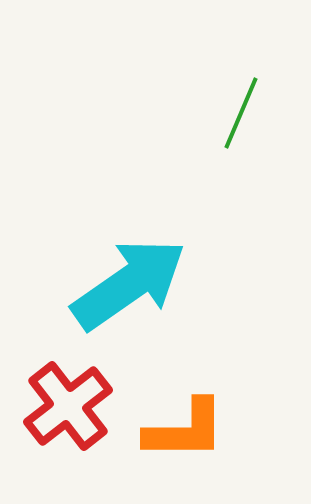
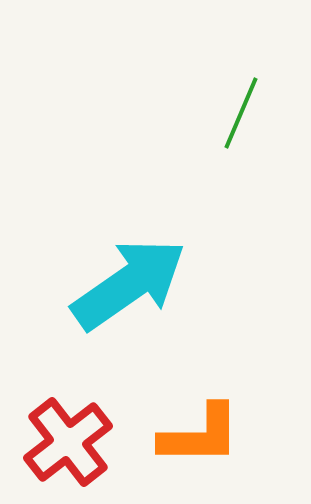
red cross: moved 36 px down
orange L-shape: moved 15 px right, 5 px down
